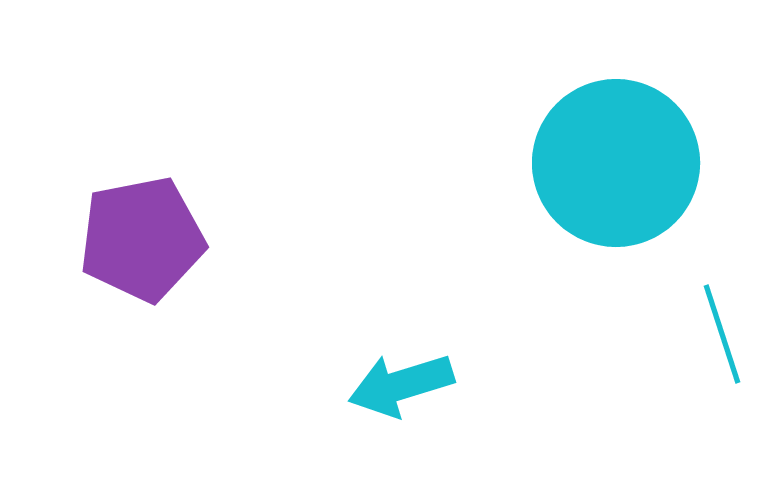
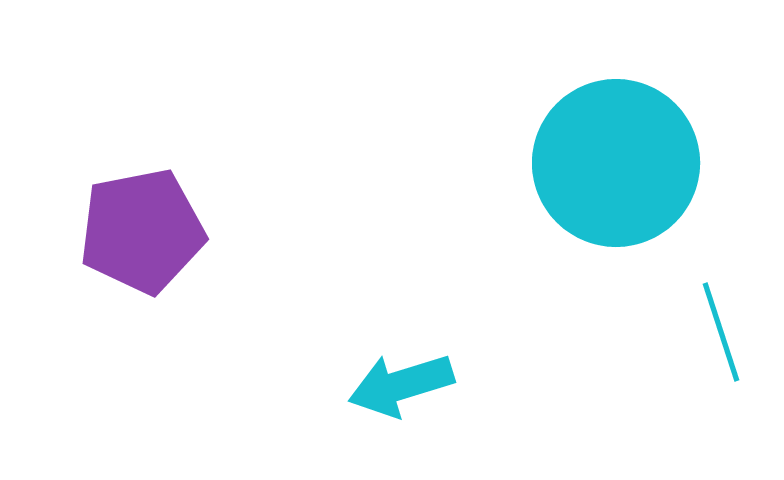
purple pentagon: moved 8 px up
cyan line: moved 1 px left, 2 px up
